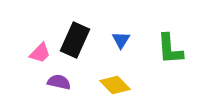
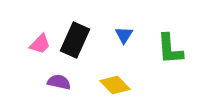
blue triangle: moved 3 px right, 5 px up
pink trapezoid: moved 9 px up
